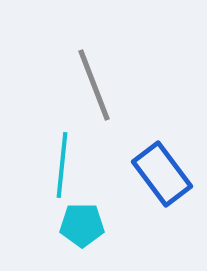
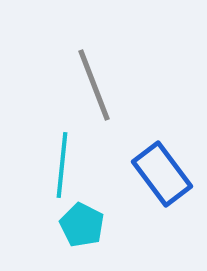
cyan pentagon: rotated 27 degrees clockwise
